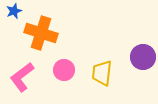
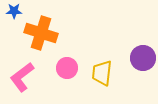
blue star: rotated 21 degrees clockwise
purple circle: moved 1 px down
pink circle: moved 3 px right, 2 px up
